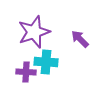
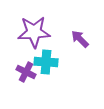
purple star: rotated 16 degrees clockwise
purple cross: rotated 24 degrees clockwise
